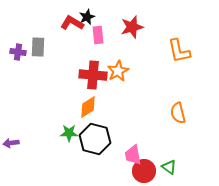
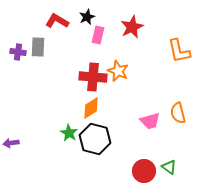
red L-shape: moved 15 px left, 2 px up
red star: rotated 10 degrees counterclockwise
pink rectangle: rotated 18 degrees clockwise
orange star: rotated 20 degrees counterclockwise
red cross: moved 2 px down
orange diamond: moved 3 px right, 1 px down
green star: rotated 30 degrees clockwise
pink trapezoid: moved 17 px right, 34 px up; rotated 95 degrees counterclockwise
